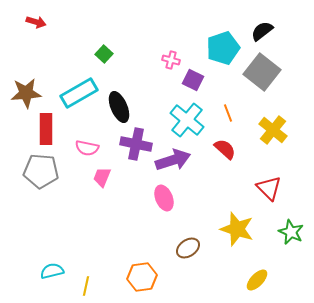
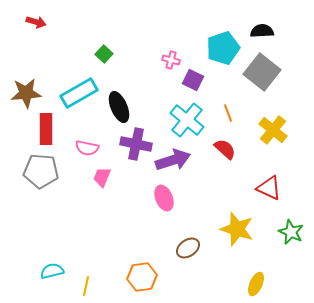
black semicircle: rotated 35 degrees clockwise
red triangle: rotated 20 degrees counterclockwise
yellow ellipse: moved 1 px left, 4 px down; rotated 20 degrees counterclockwise
